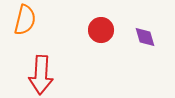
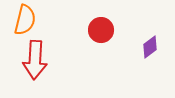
purple diamond: moved 5 px right, 10 px down; rotated 70 degrees clockwise
red arrow: moved 6 px left, 15 px up
